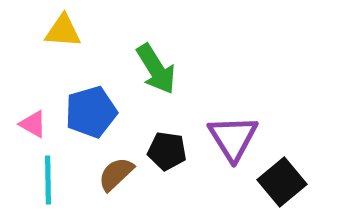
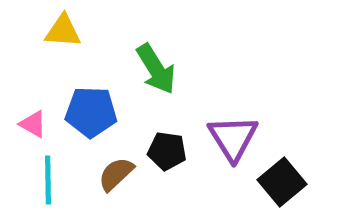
blue pentagon: rotated 18 degrees clockwise
